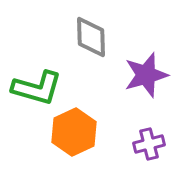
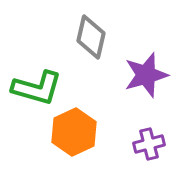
gray diamond: rotated 15 degrees clockwise
